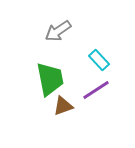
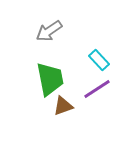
gray arrow: moved 9 px left
purple line: moved 1 px right, 1 px up
